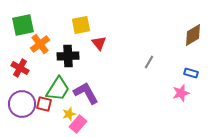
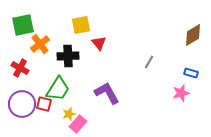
purple L-shape: moved 21 px right
